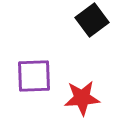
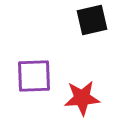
black square: rotated 24 degrees clockwise
